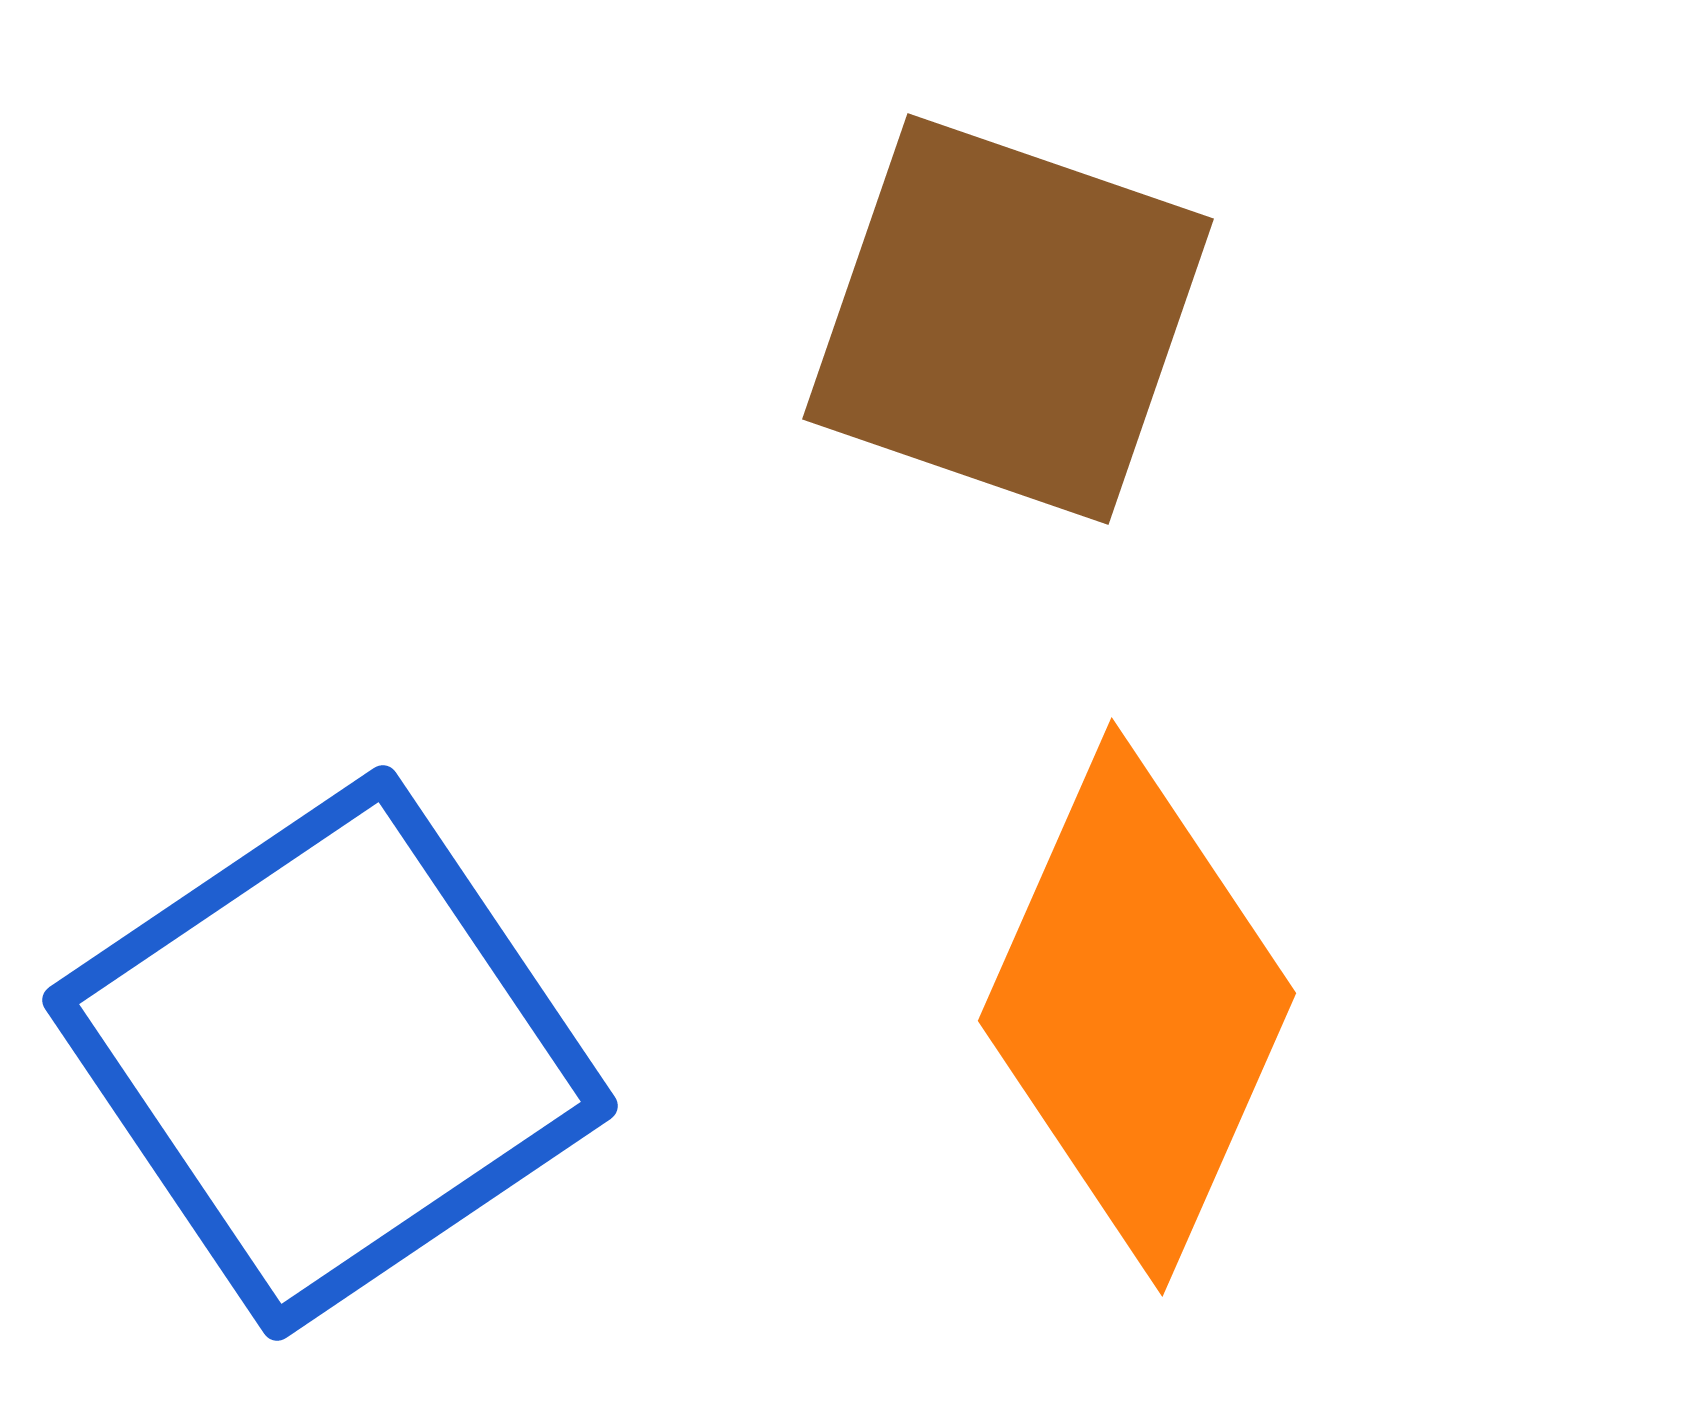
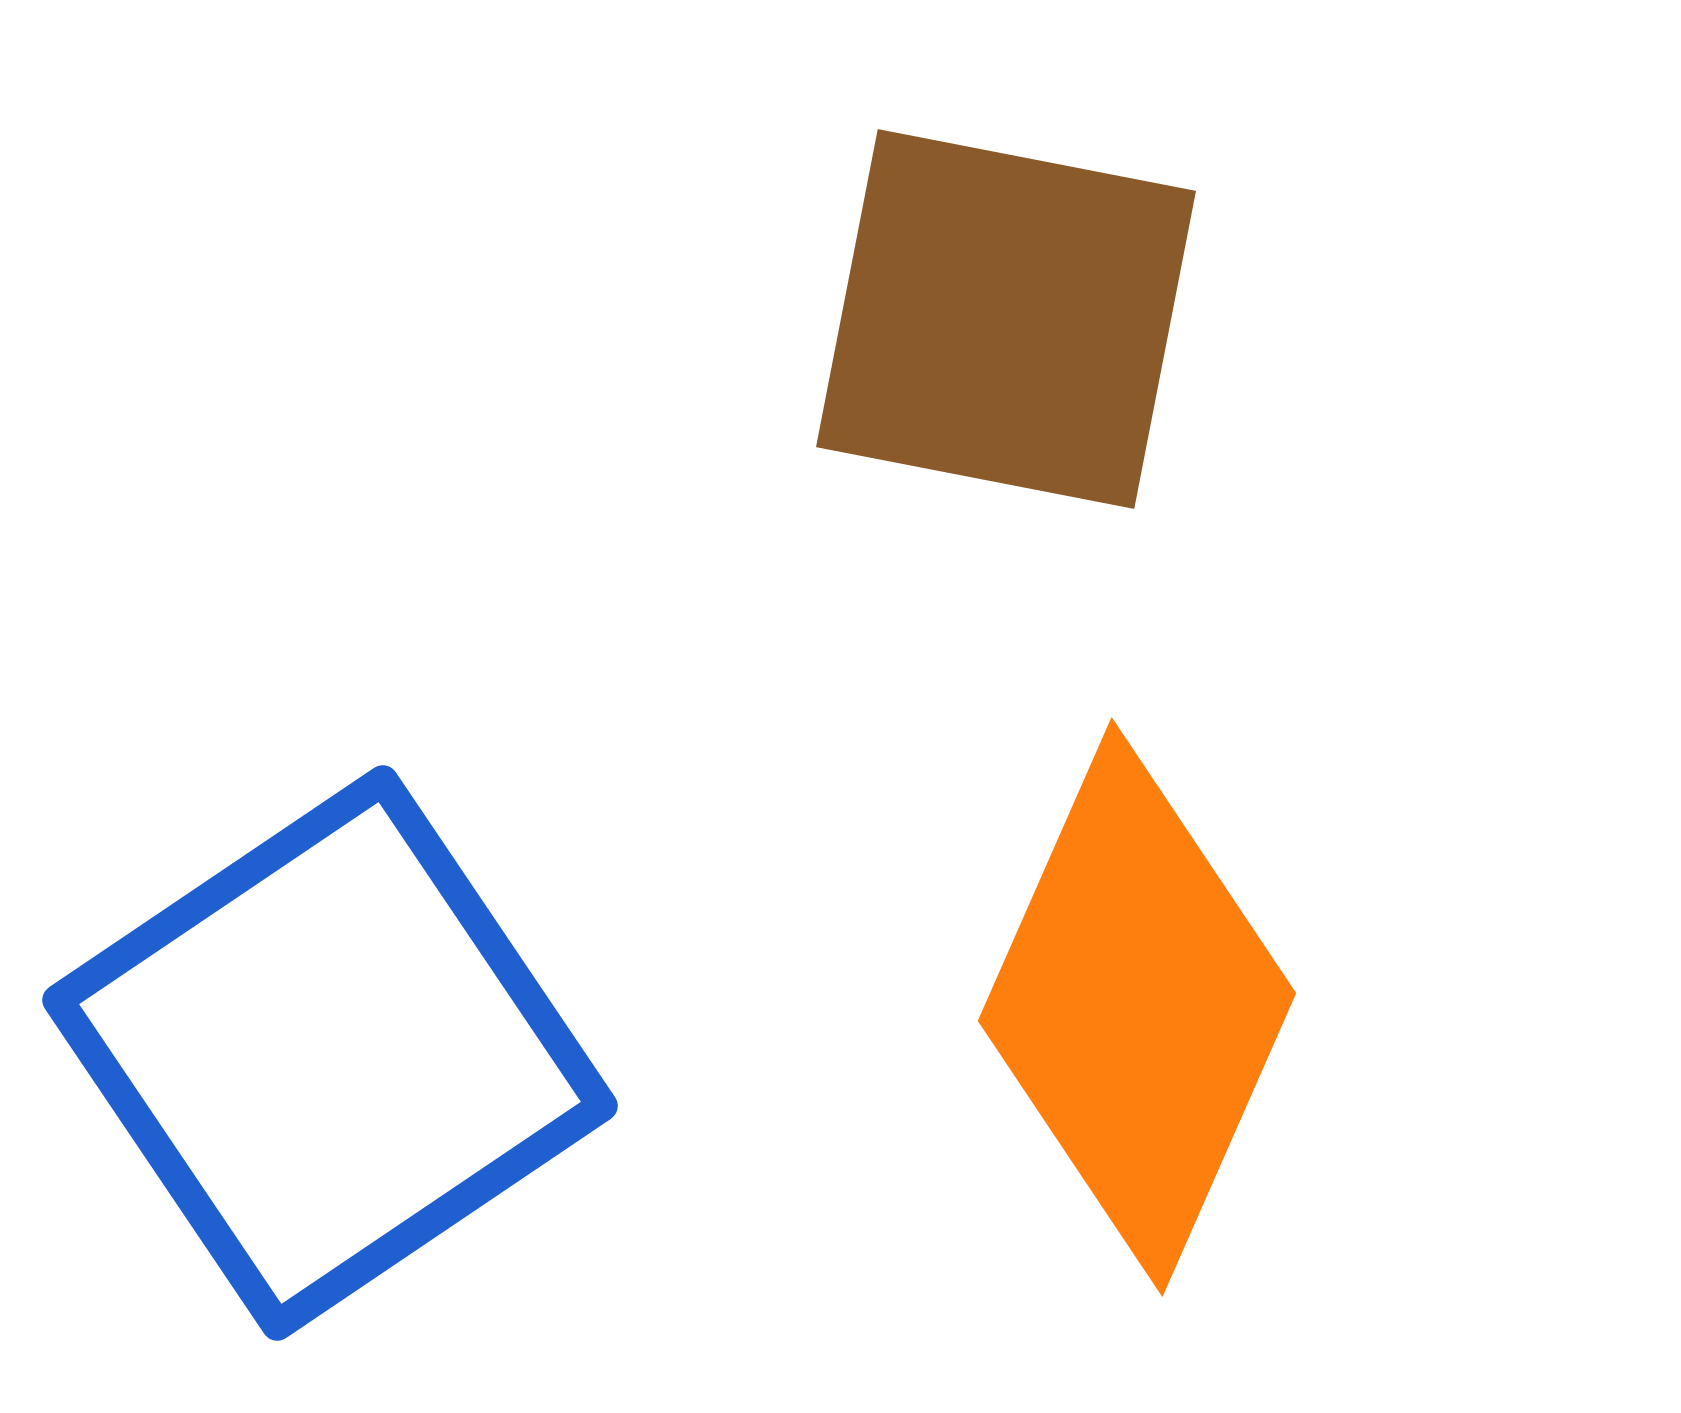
brown square: moved 2 px left; rotated 8 degrees counterclockwise
